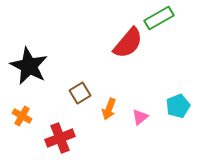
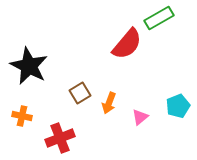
red semicircle: moved 1 px left, 1 px down
orange arrow: moved 6 px up
orange cross: rotated 18 degrees counterclockwise
